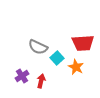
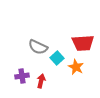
purple cross: rotated 24 degrees clockwise
